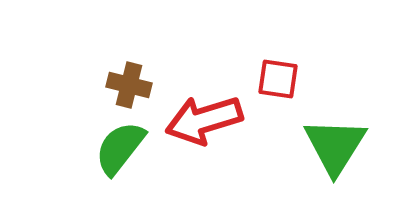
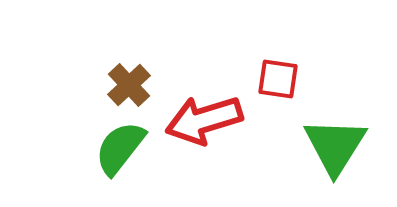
brown cross: rotated 33 degrees clockwise
